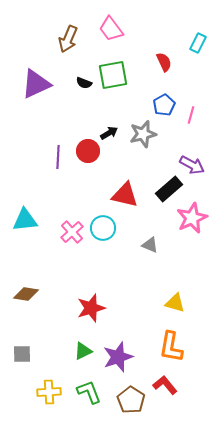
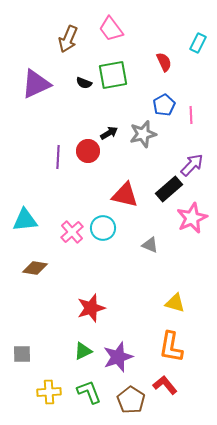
pink line: rotated 18 degrees counterclockwise
purple arrow: rotated 75 degrees counterclockwise
brown diamond: moved 9 px right, 26 px up
